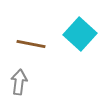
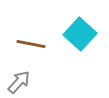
gray arrow: rotated 35 degrees clockwise
